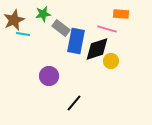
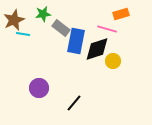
orange rectangle: rotated 21 degrees counterclockwise
yellow circle: moved 2 px right
purple circle: moved 10 px left, 12 px down
